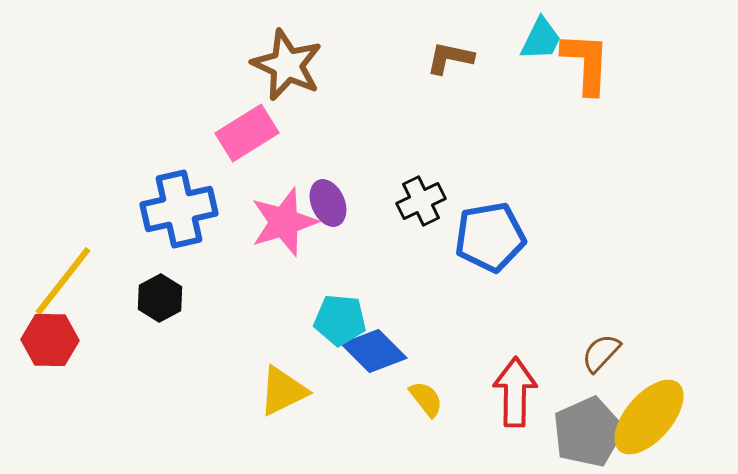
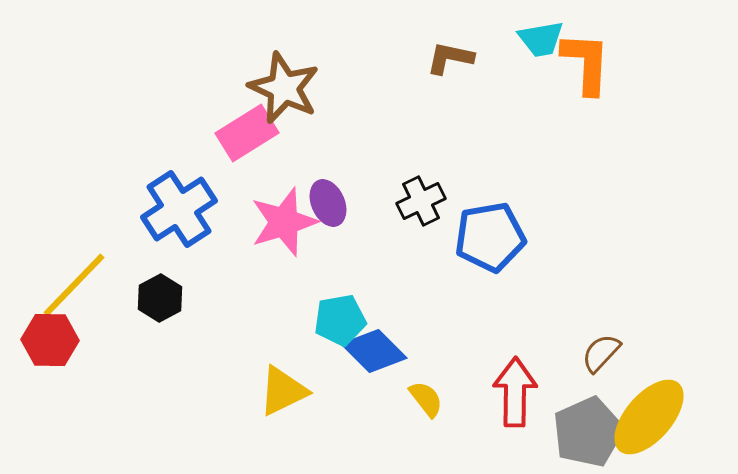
cyan trapezoid: rotated 54 degrees clockwise
brown star: moved 3 px left, 23 px down
blue cross: rotated 20 degrees counterclockwise
yellow line: moved 11 px right, 4 px down; rotated 6 degrees clockwise
cyan pentagon: rotated 15 degrees counterclockwise
